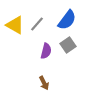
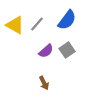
gray square: moved 1 px left, 5 px down
purple semicircle: rotated 35 degrees clockwise
